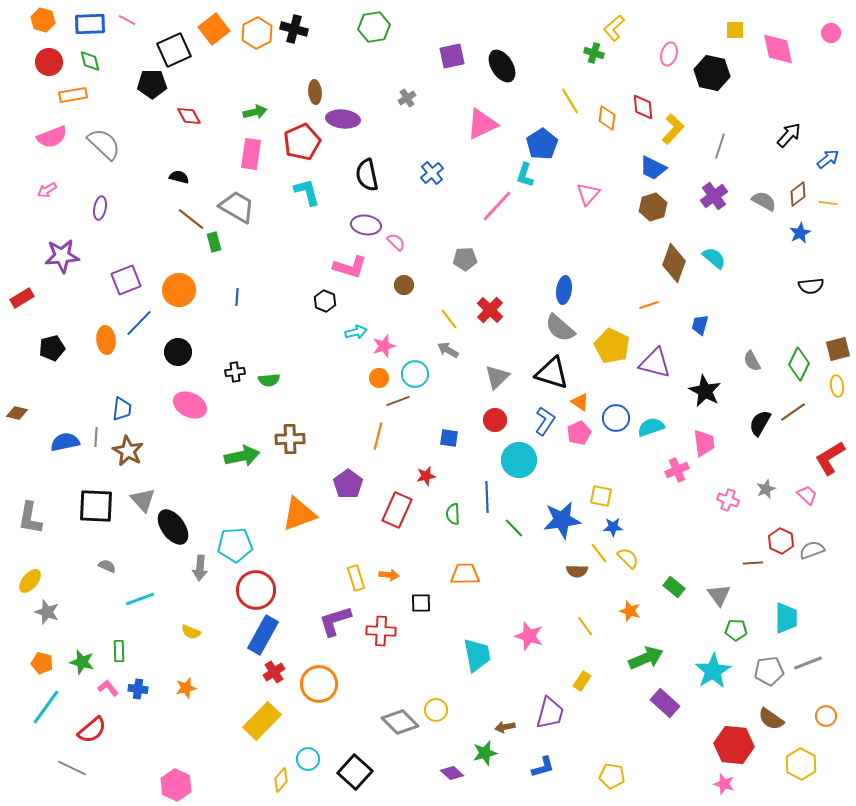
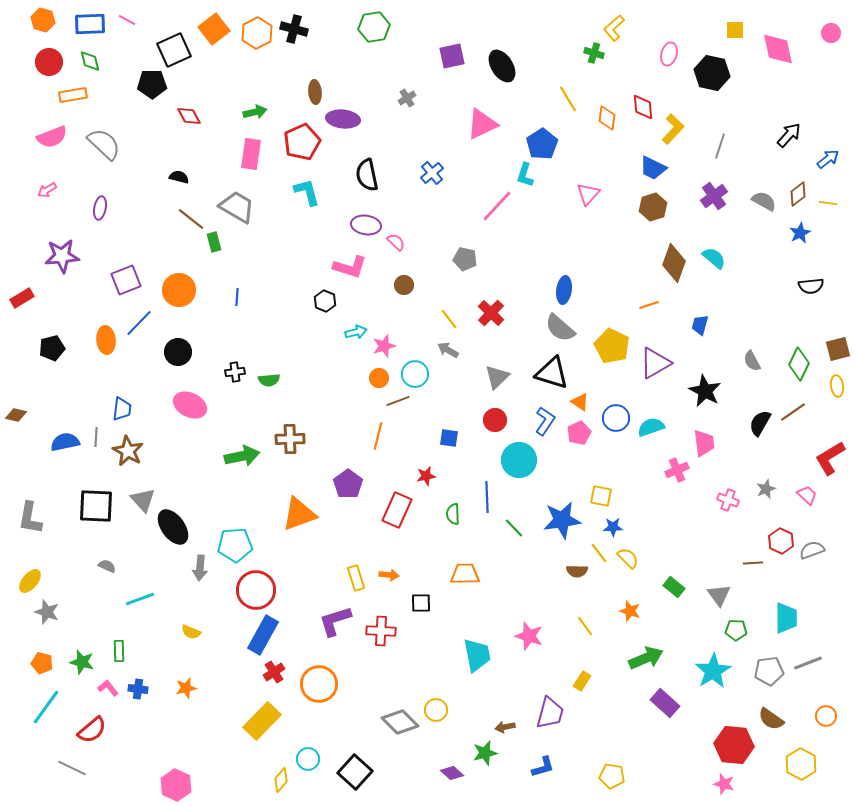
yellow line at (570, 101): moved 2 px left, 2 px up
gray pentagon at (465, 259): rotated 15 degrees clockwise
red cross at (490, 310): moved 1 px right, 3 px down
purple triangle at (655, 363): rotated 44 degrees counterclockwise
brown diamond at (17, 413): moved 1 px left, 2 px down
